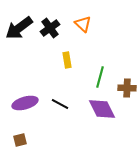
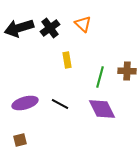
black arrow: rotated 20 degrees clockwise
brown cross: moved 17 px up
